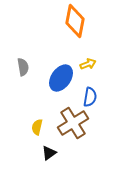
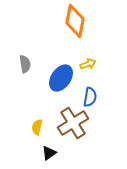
gray semicircle: moved 2 px right, 3 px up
